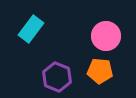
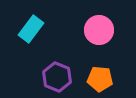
pink circle: moved 7 px left, 6 px up
orange pentagon: moved 8 px down
